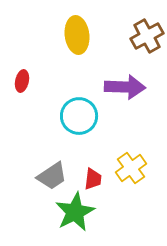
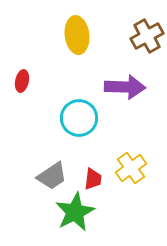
cyan circle: moved 2 px down
